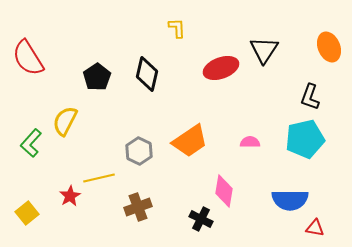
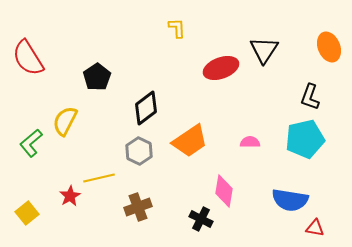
black diamond: moved 1 px left, 34 px down; rotated 40 degrees clockwise
green L-shape: rotated 8 degrees clockwise
blue semicircle: rotated 9 degrees clockwise
